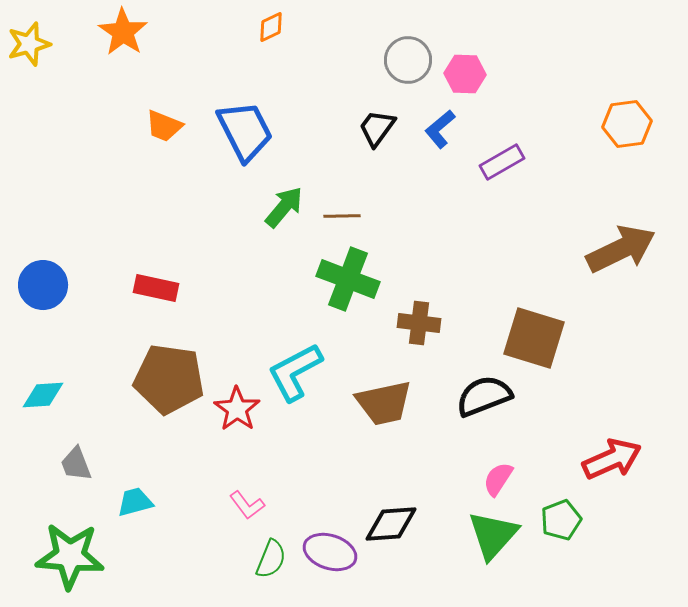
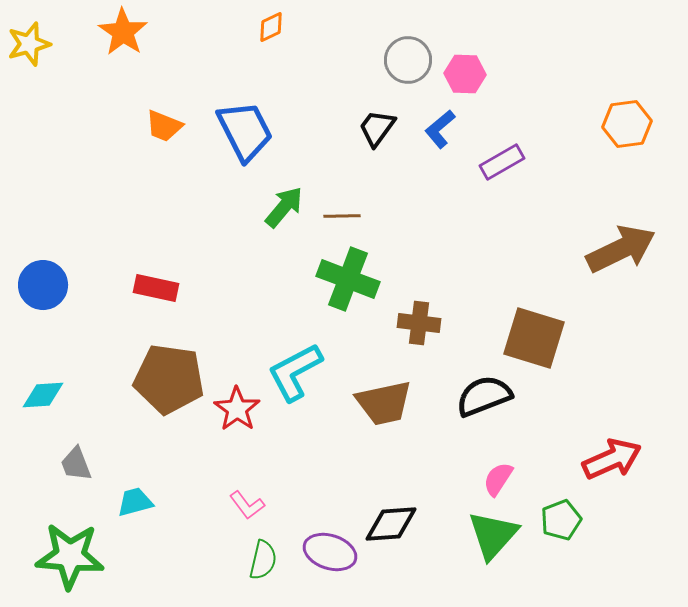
green semicircle: moved 8 px left, 1 px down; rotated 9 degrees counterclockwise
